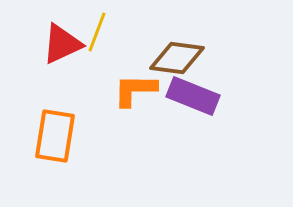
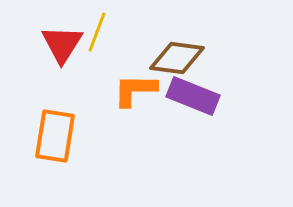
red triangle: rotated 33 degrees counterclockwise
